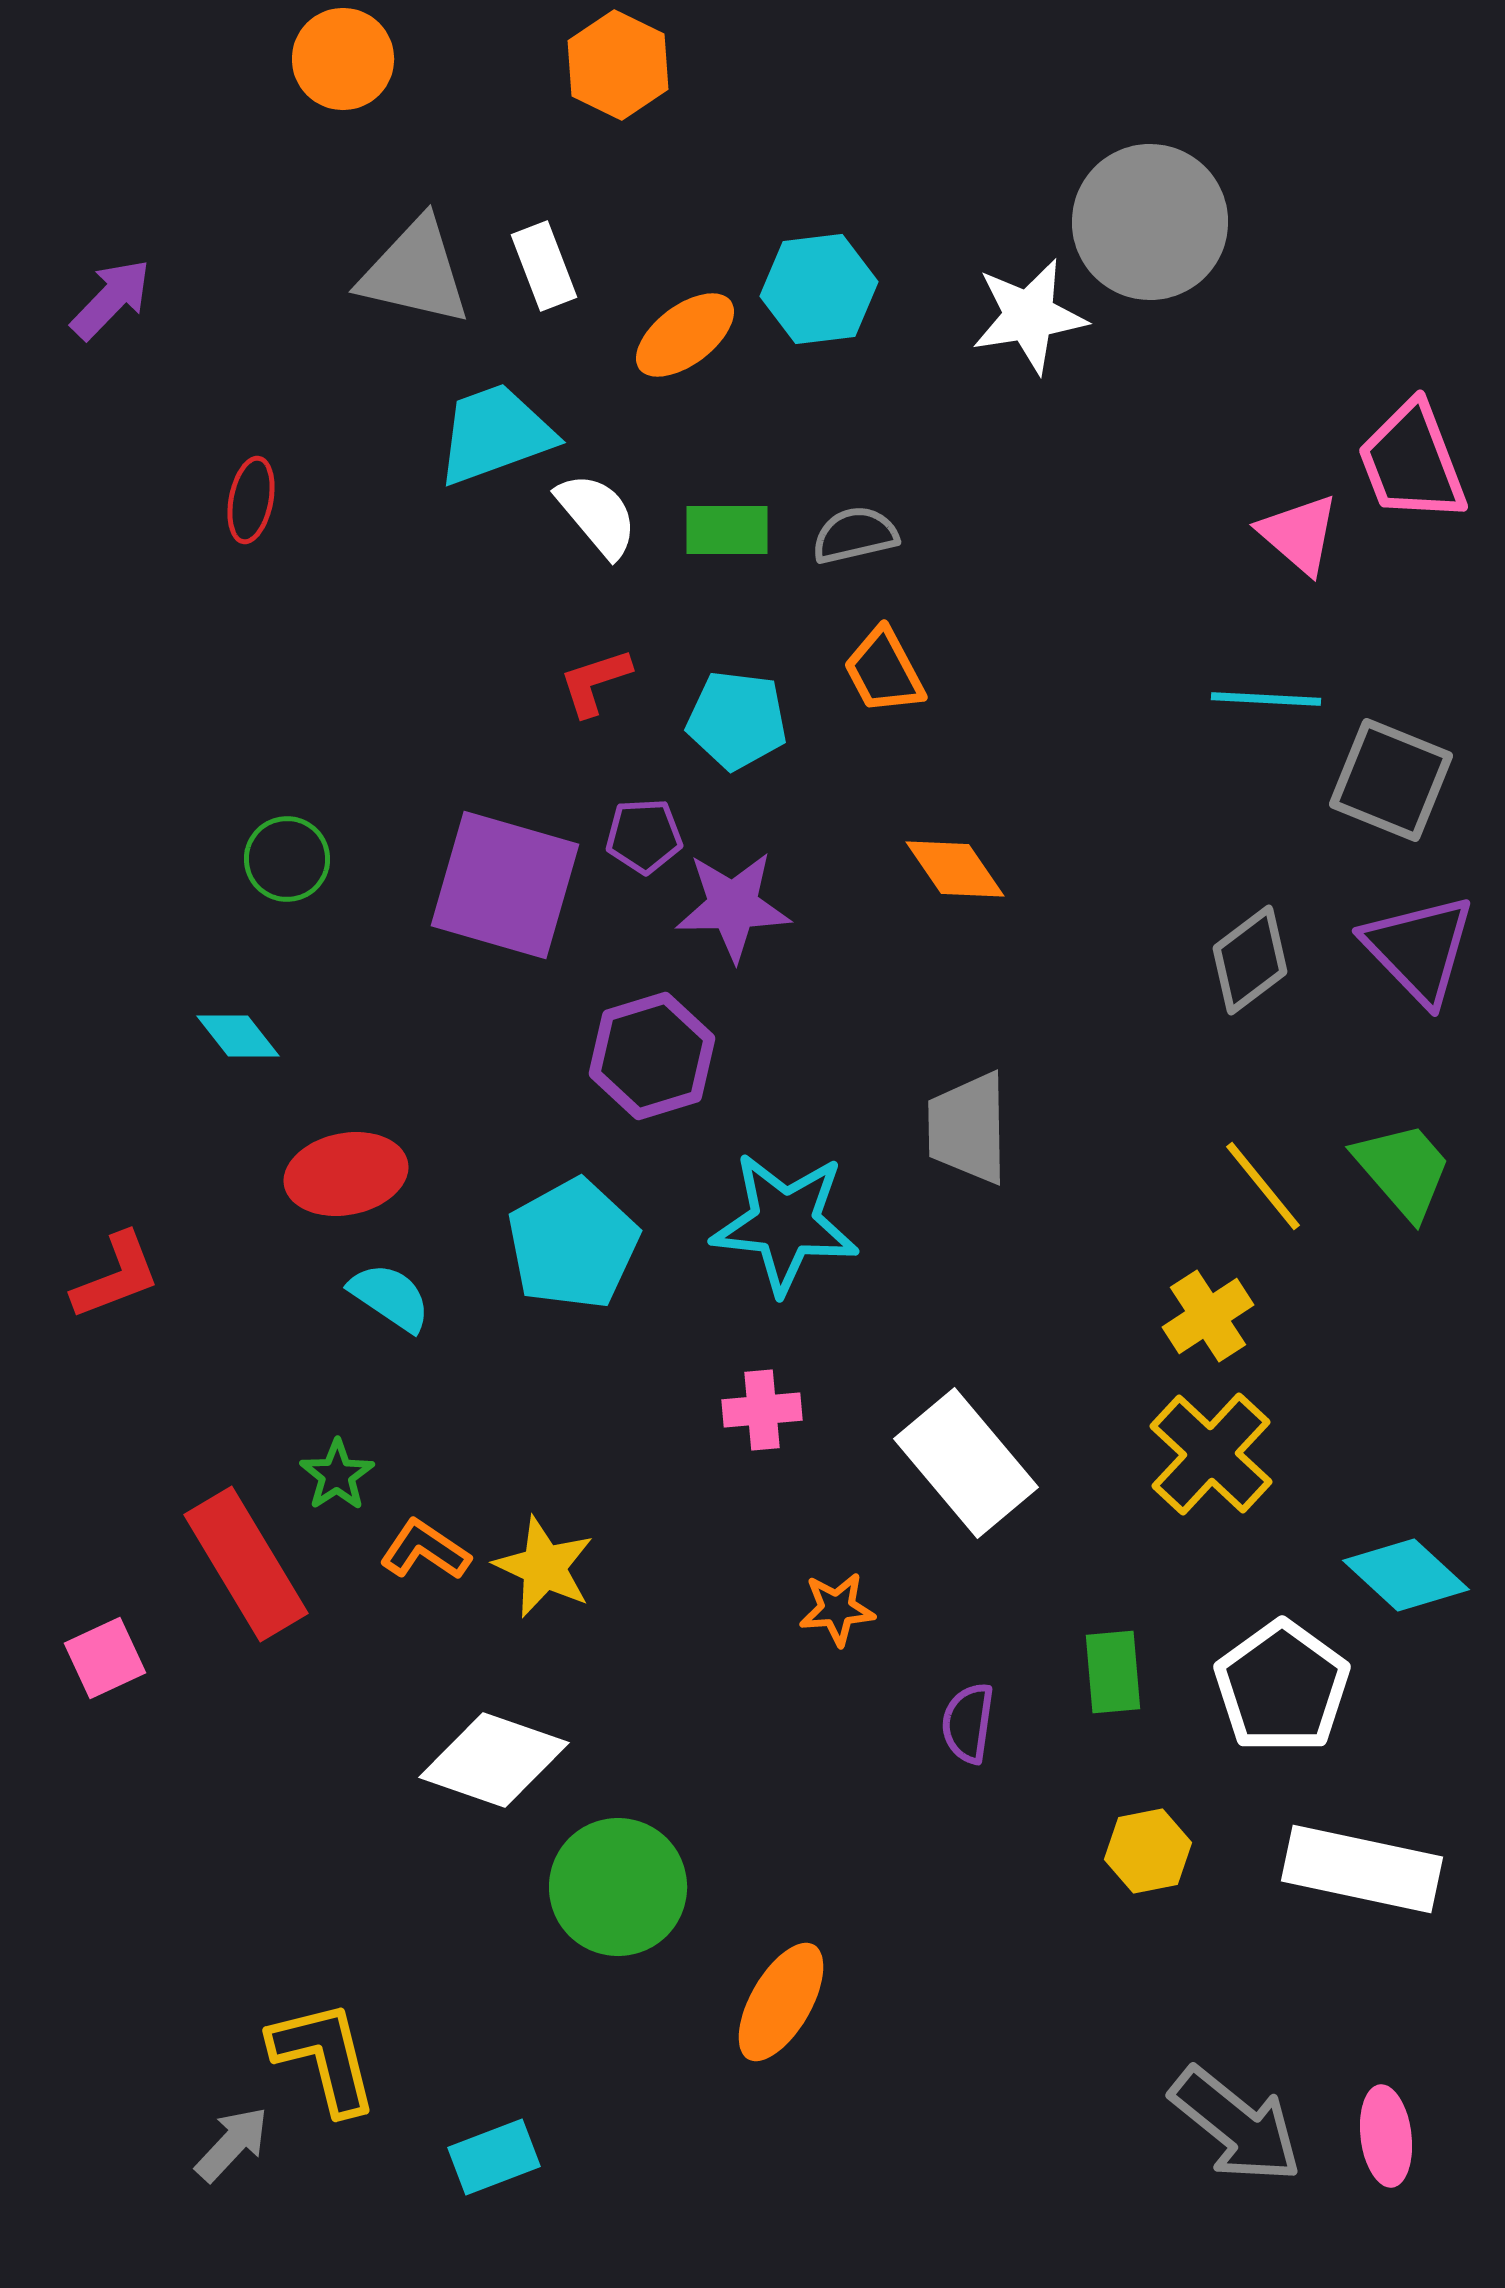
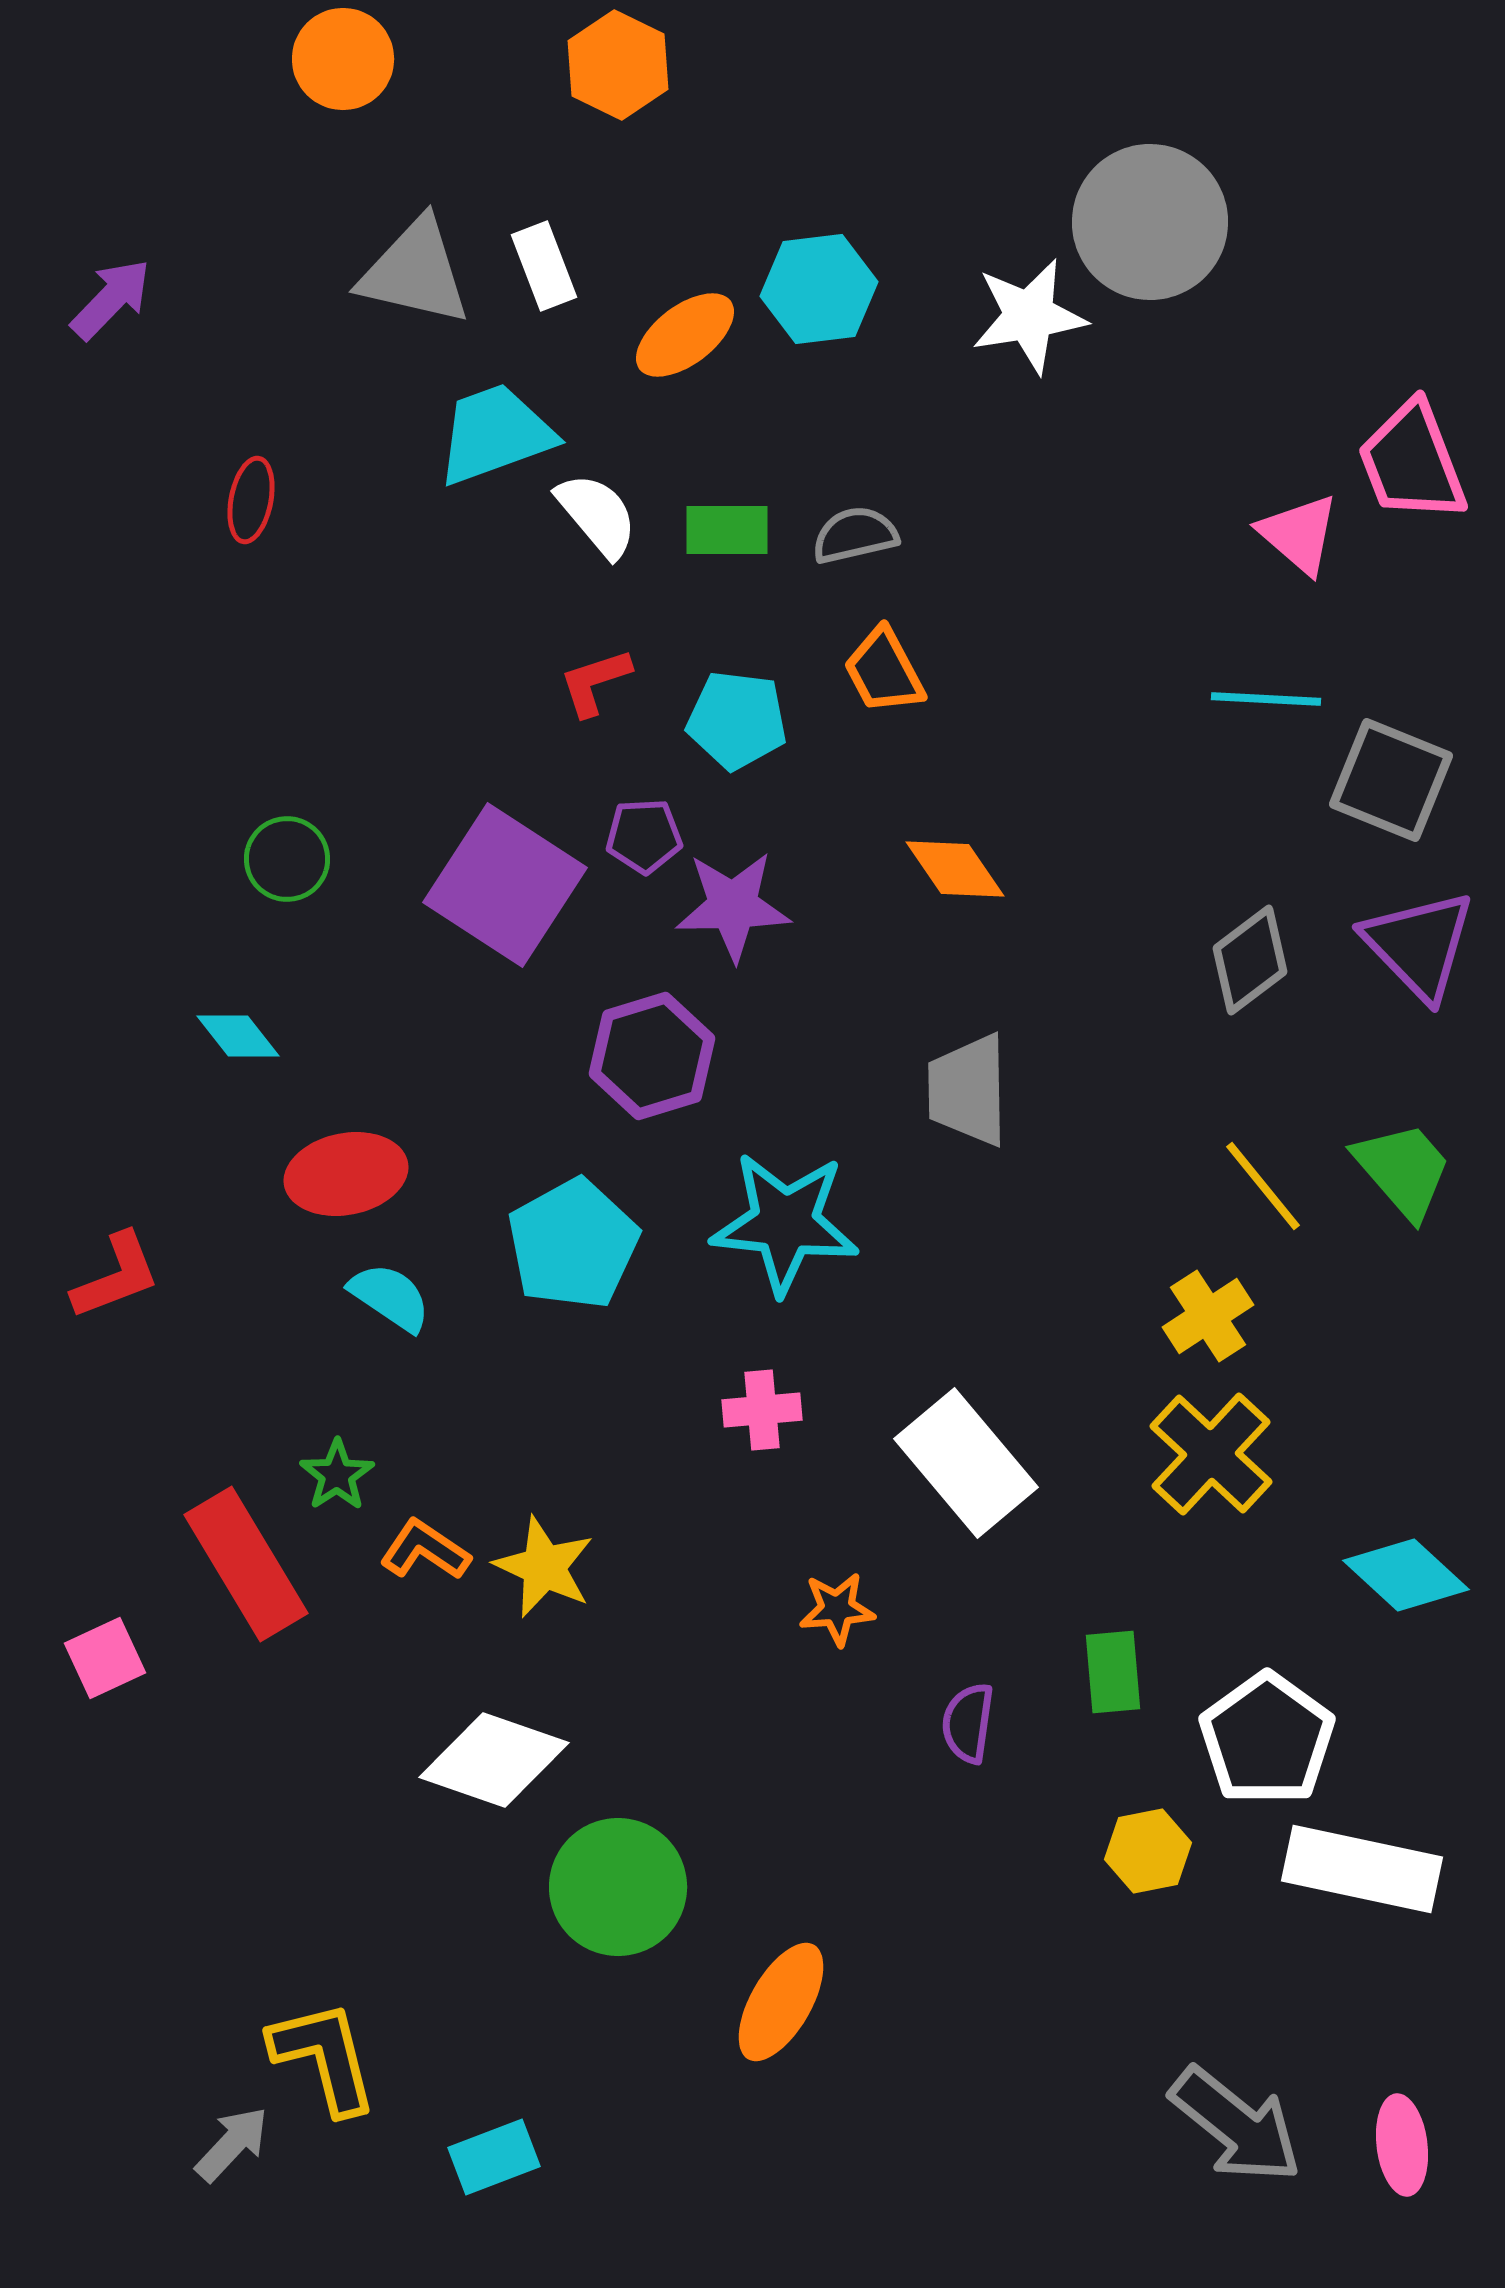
purple square at (505, 885): rotated 17 degrees clockwise
purple triangle at (1419, 949): moved 4 px up
gray trapezoid at (968, 1128): moved 38 px up
white pentagon at (1282, 1687): moved 15 px left, 52 px down
pink ellipse at (1386, 2136): moved 16 px right, 9 px down
